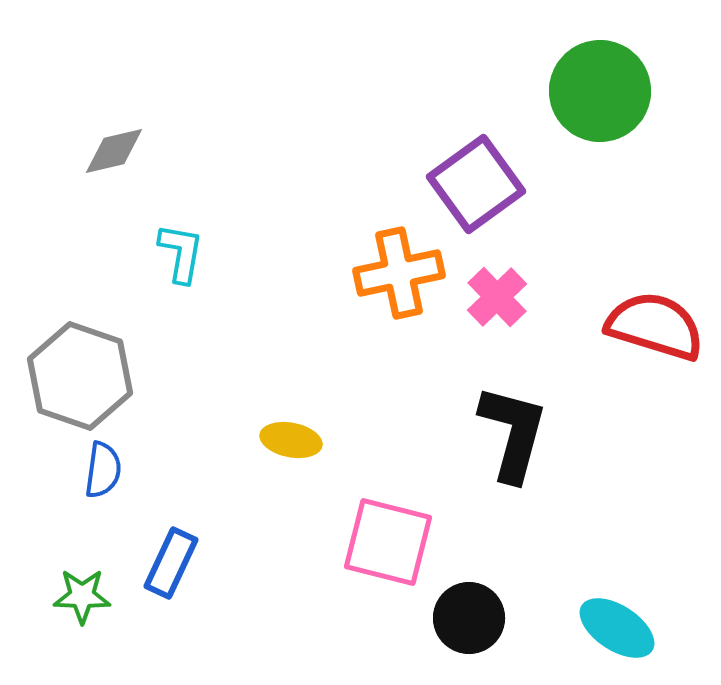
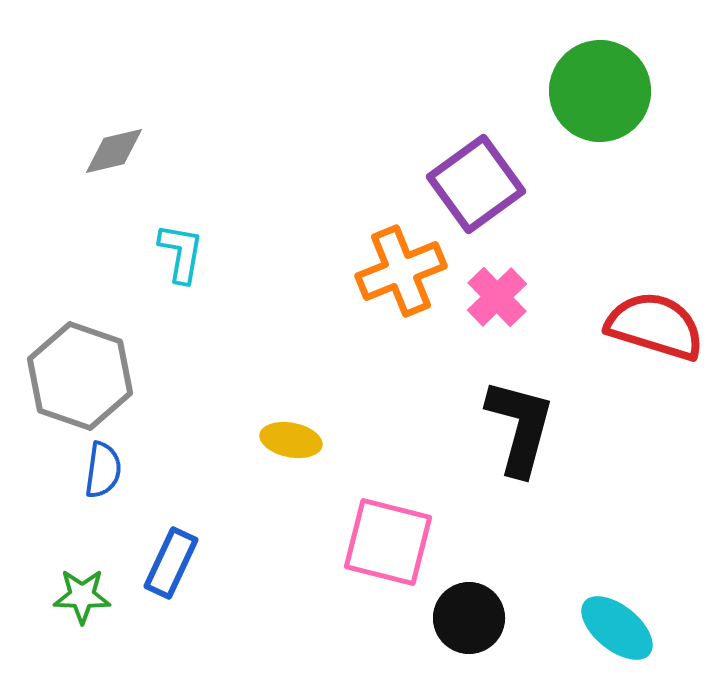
orange cross: moved 2 px right, 2 px up; rotated 10 degrees counterclockwise
black L-shape: moved 7 px right, 6 px up
cyan ellipse: rotated 6 degrees clockwise
